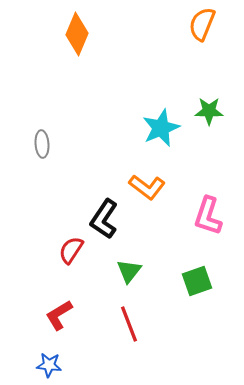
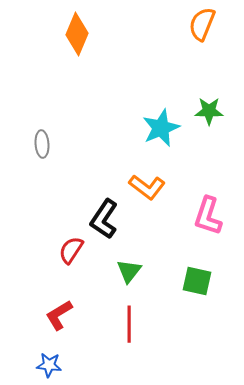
green square: rotated 32 degrees clockwise
red line: rotated 21 degrees clockwise
